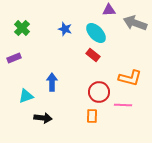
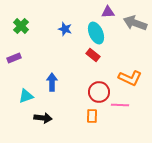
purple triangle: moved 1 px left, 2 px down
green cross: moved 1 px left, 2 px up
cyan ellipse: rotated 20 degrees clockwise
orange L-shape: rotated 10 degrees clockwise
pink line: moved 3 px left
